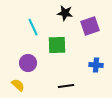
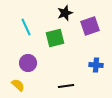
black star: rotated 28 degrees counterclockwise
cyan line: moved 7 px left
green square: moved 2 px left, 7 px up; rotated 12 degrees counterclockwise
